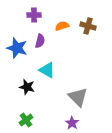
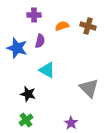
black star: moved 1 px right, 7 px down
gray triangle: moved 11 px right, 9 px up
purple star: moved 1 px left
